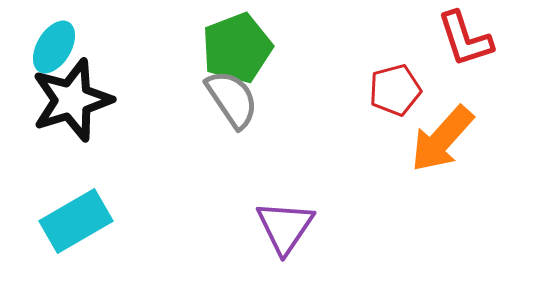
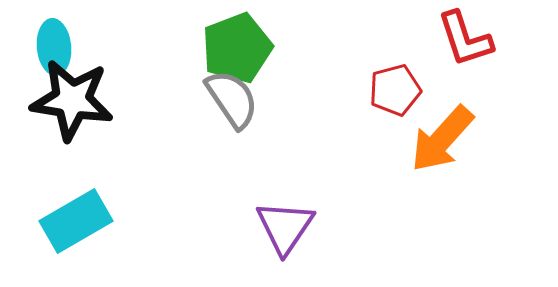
cyan ellipse: rotated 36 degrees counterclockwise
black star: rotated 26 degrees clockwise
